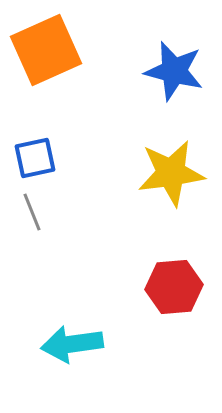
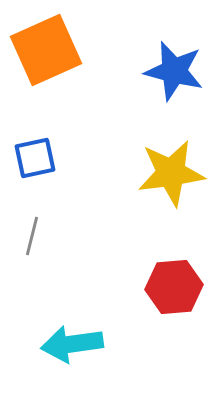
gray line: moved 24 px down; rotated 36 degrees clockwise
